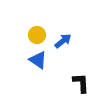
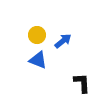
blue triangle: rotated 12 degrees counterclockwise
black L-shape: moved 1 px right
